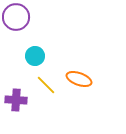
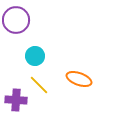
purple circle: moved 3 px down
yellow line: moved 7 px left
